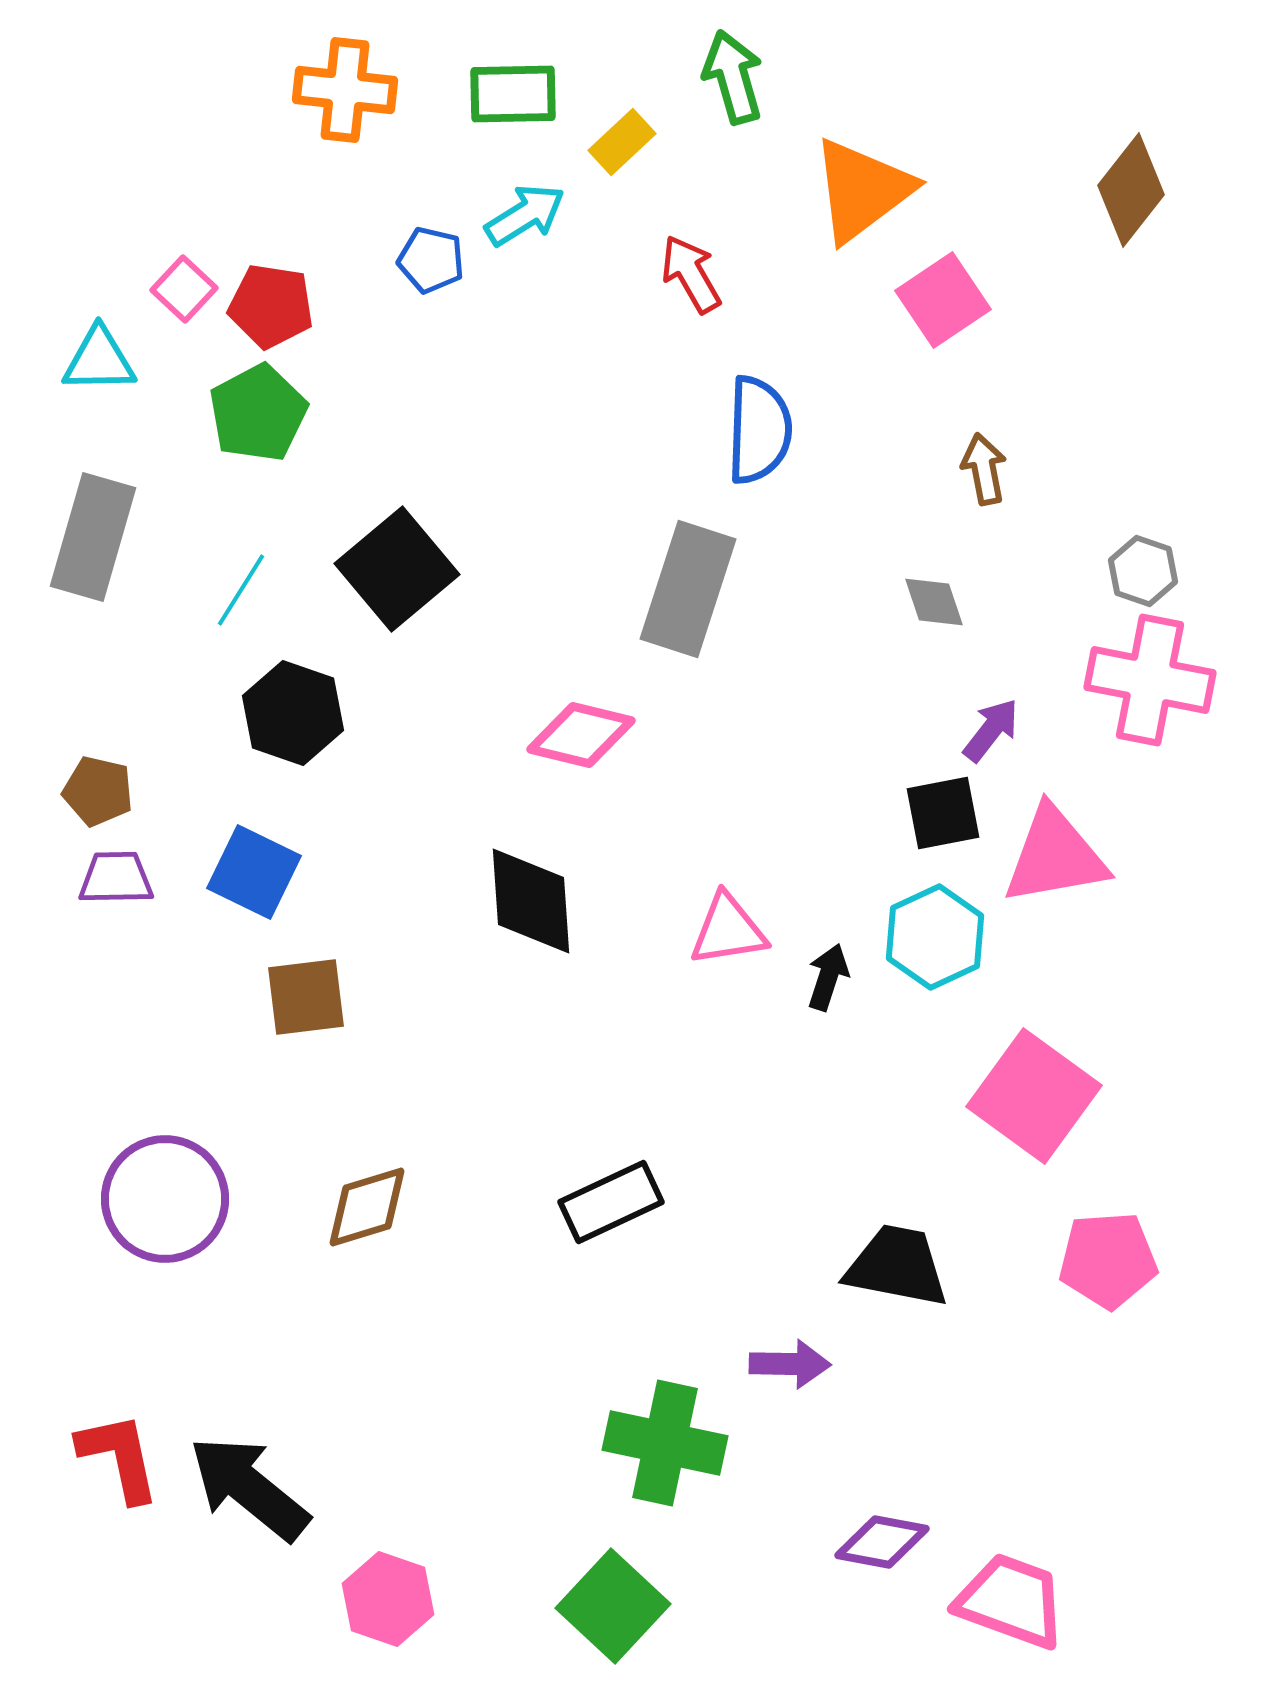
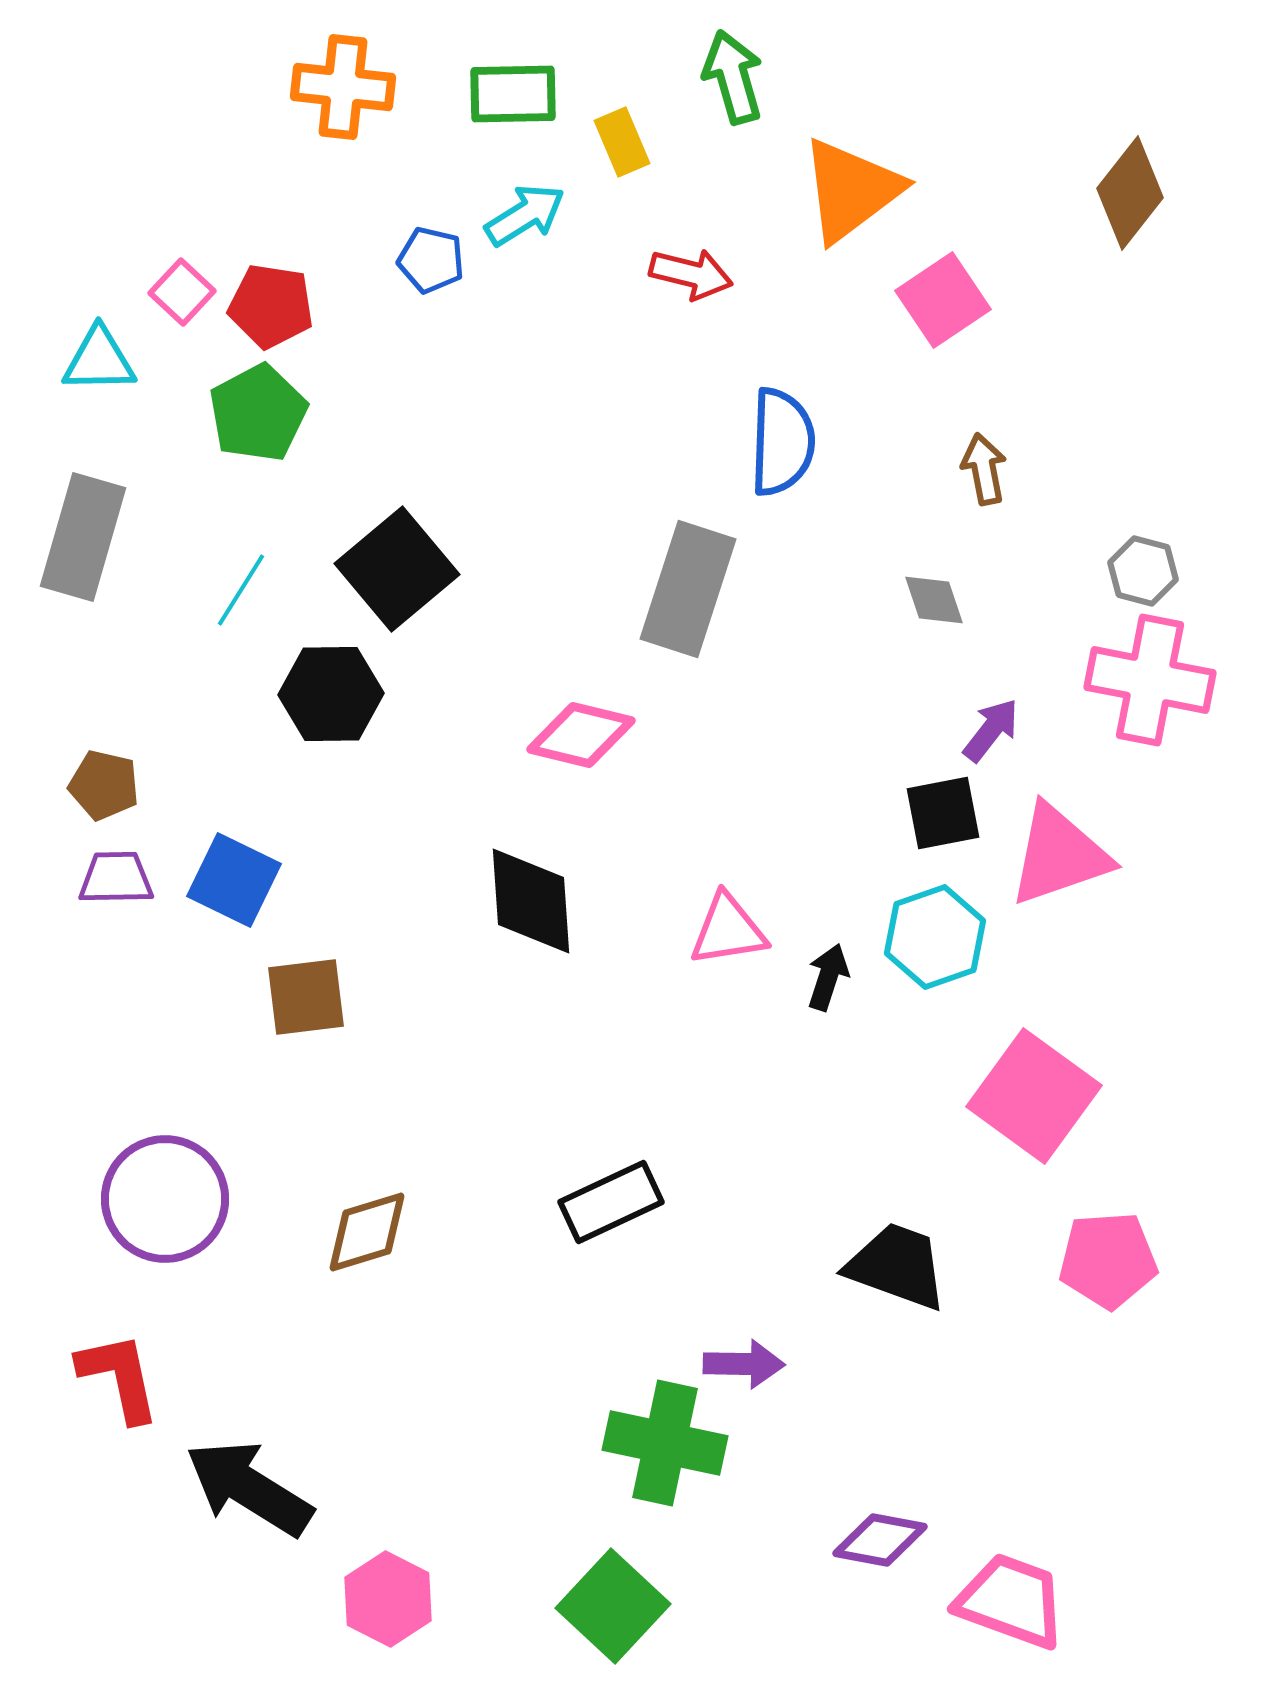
orange cross at (345, 90): moved 2 px left, 3 px up
yellow rectangle at (622, 142): rotated 70 degrees counterclockwise
orange triangle at (862, 190): moved 11 px left
brown diamond at (1131, 190): moved 1 px left, 3 px down
red arrow at (691, 274): rotated 134 degrees clockwise
pink square at (184, 289): moved 2 px left, 3 px down
blue semicircle at (759, 430): moved 23 px right, 12 px down
gray rectangle at (93, 537): moved 10 px left
gray hexagon at (1143, 571): rotated 4 degrees counterclockwise
gray diamond at (934, 602): moved 2 px up
black hexagon at (293, 713): moved 38 px right, 19 px up; rotated 20 degrees counterclockwise
brown pentagon at (98, 791): moved 6 px right, 6 px up
pink triangle at (1055, 856): moved 4 px right, 1 px up; rotated 9 degrees counterclockwise
blue square at (254, 872): moved 20 px left, 8 px down
cyan hexagon at (935, 937): rotated 6 degrees clockwise
brown diamond at (367, 1207): moved 25 px down
black trapezoid at (897, 1266): rotated 9 degrees clockwise
purple arrow at (790, 1364): moved 46 px left
red L-shape at (119, 1457): moved 80 px up
black arrow at (249, 1488): rotated 7 degrees counterclockwise
purple diamond at (882, 1542): moved 2 px left, 2 px up
pink hexagon at (388, 1599): rotated 8 degrees clockwise
